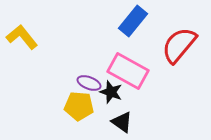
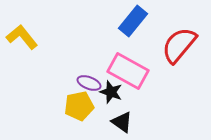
yellow pentagon: rotated 16 degrees counterclockwise
